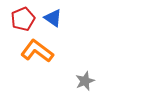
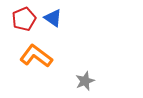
red pentagon: moved 1 px right
orange L-shape: moved 1 px left, 5 px down
